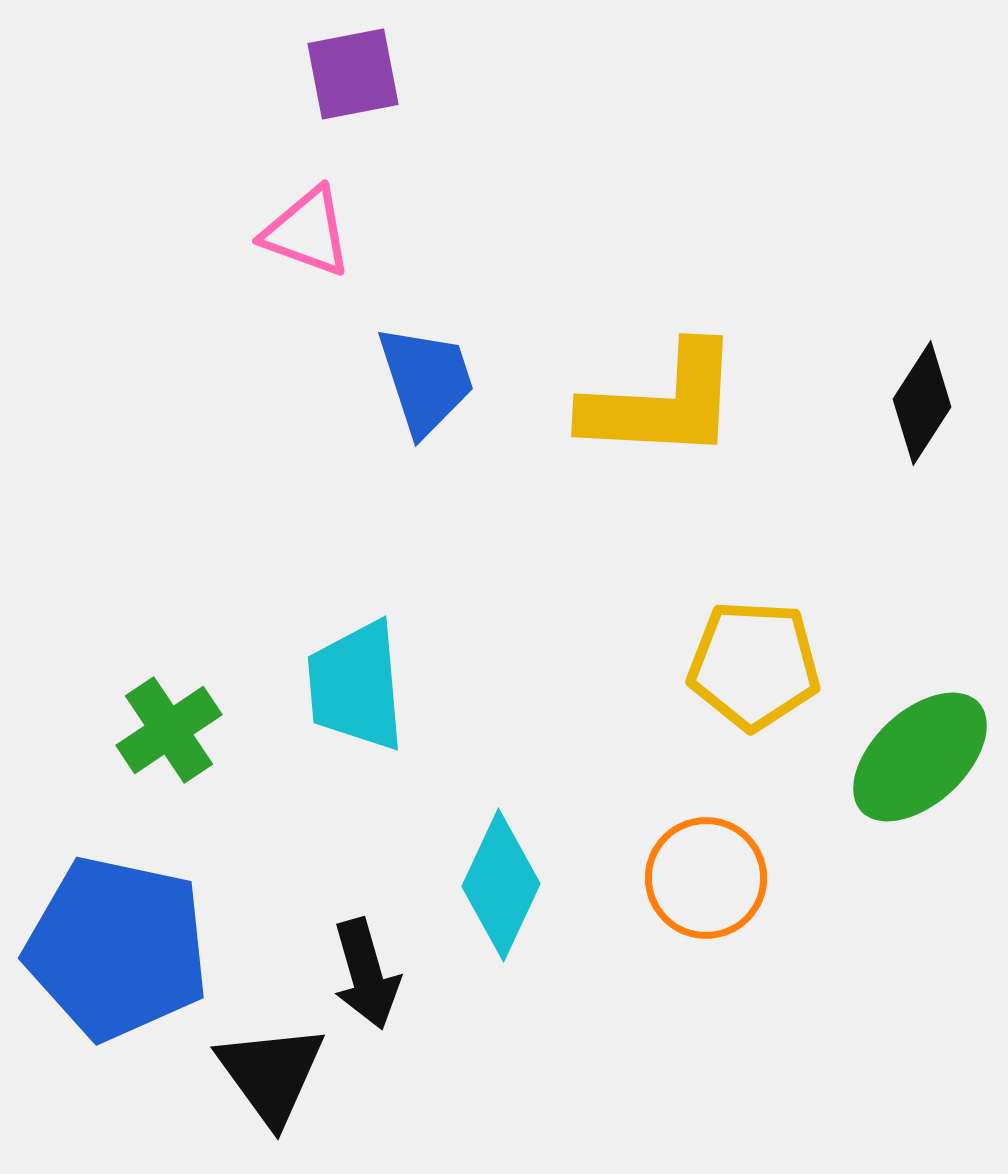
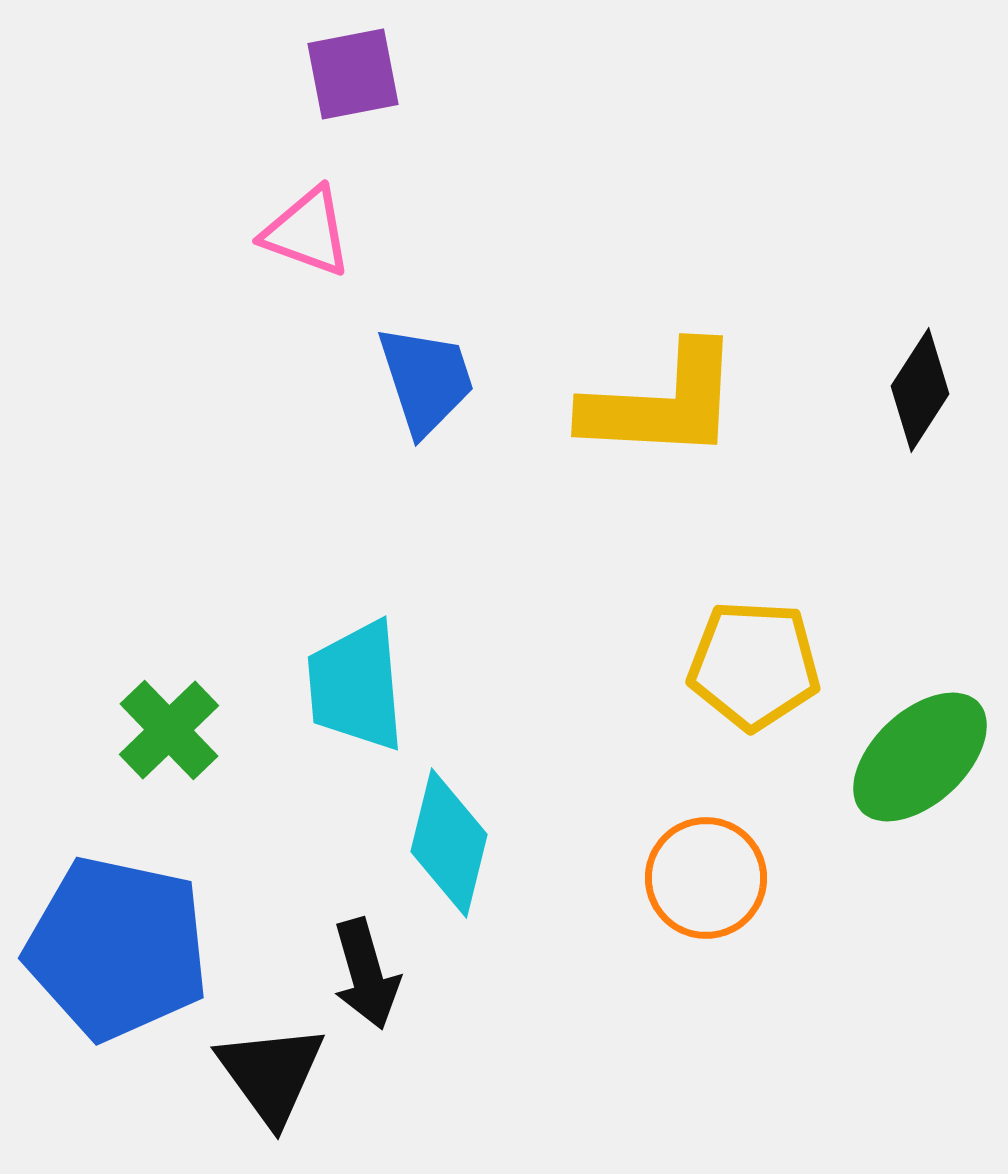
black diamond: moved 2 px left, 13 px up
green cross: rotated 10 degrees counterclockwise
cyan diamond: moved 52 px left, 42 px up; rotated 11 degrees counterclockwise
